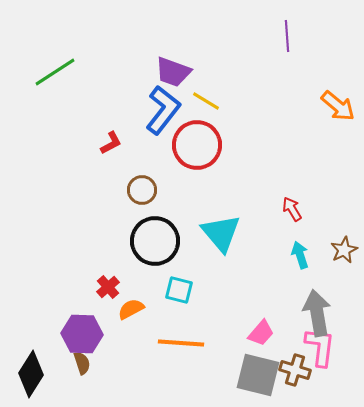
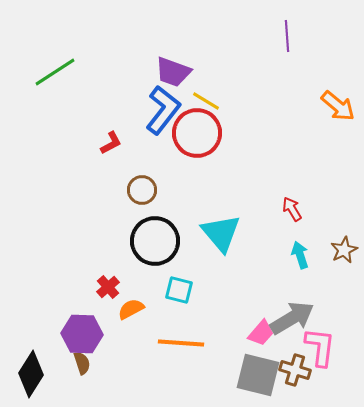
red circle: moved 12 px up
gray arrow: moved 25 px left, 5 px down; rotated 69 degrees clockwise
